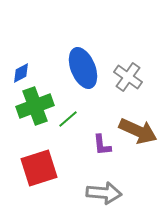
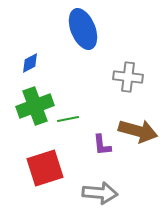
blue ellipse: moved 39 px up
blue diamond: moved 9 px right, 10 px up
gray cross: rotated 28 degrees counterclockwise
green line: rotated 30 degrees clockwise
brown arrow: rotated 9 degrees counterclockwise
red square: moved 6 px right
gray arrow: moved 4 px left
